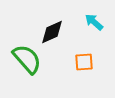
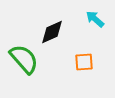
cyan arrow: moved 1 px right, 3 px up
green semicircle: moved 3 px left
